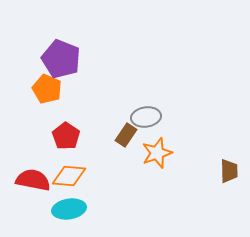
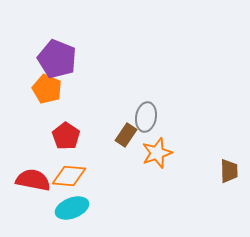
purple pentagon: moved 4 px left
gray ellipse: rotated 72 degrees counterclockwise
cyan ellipse: moved 3 px right, 1 px up; rotated 12 degrees counterclockwise
